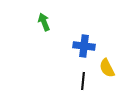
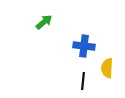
green arrow: rotated 72 degrees clockwise
yellow semicircle: rotated 30 degrees clockwise
